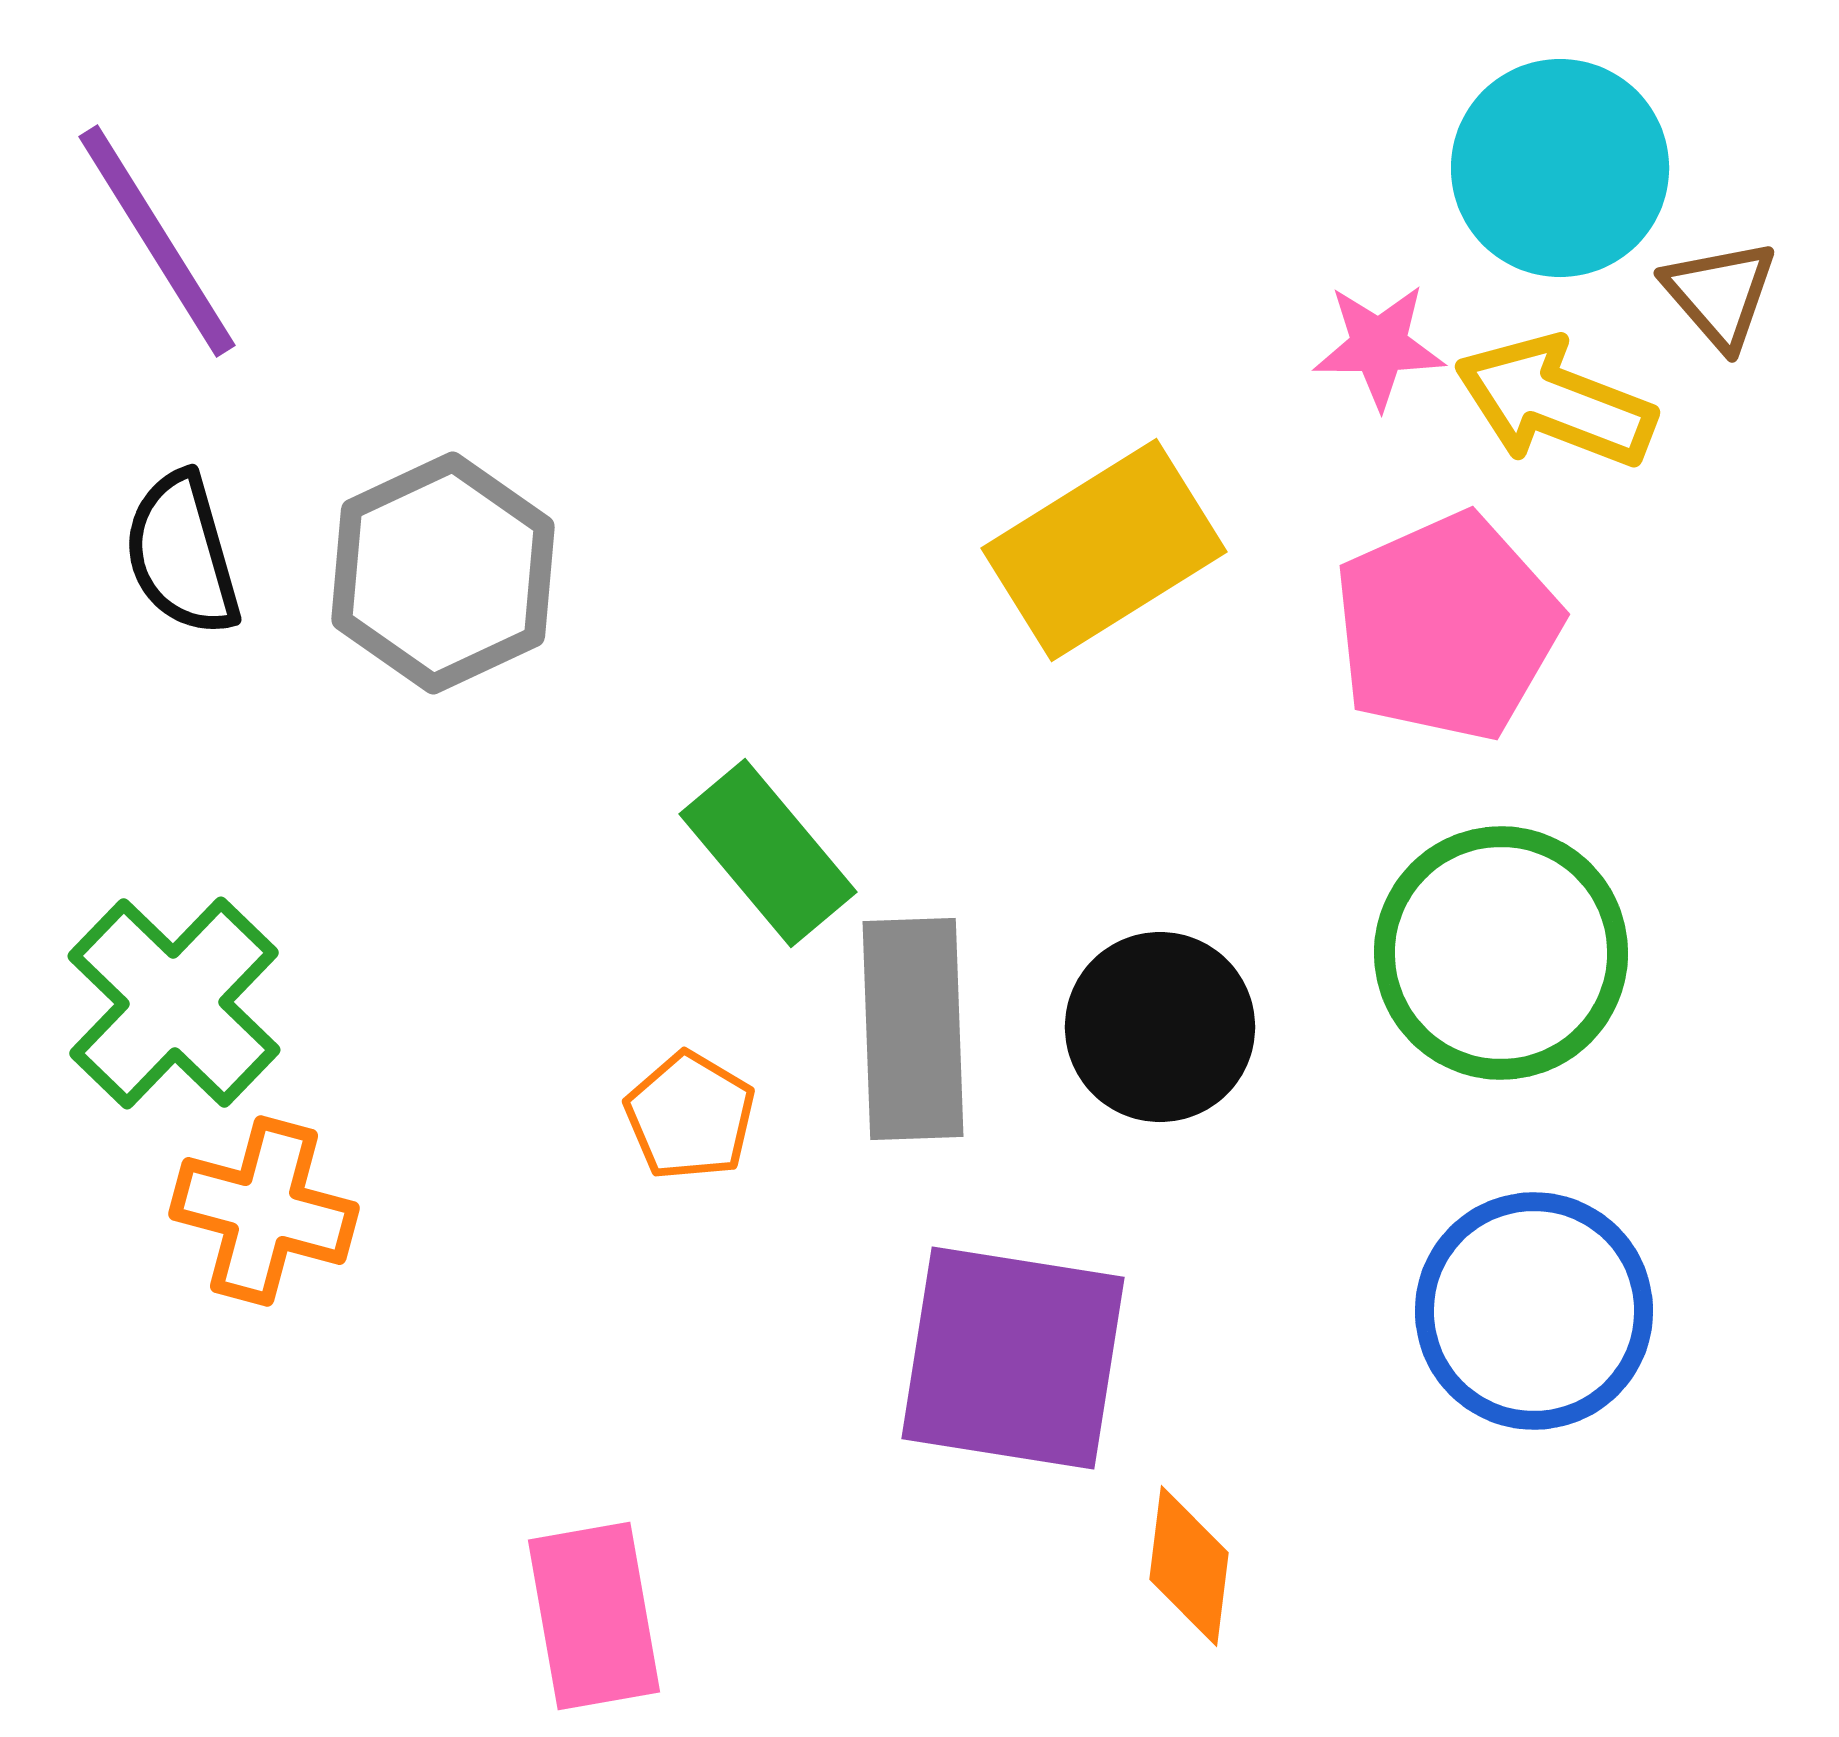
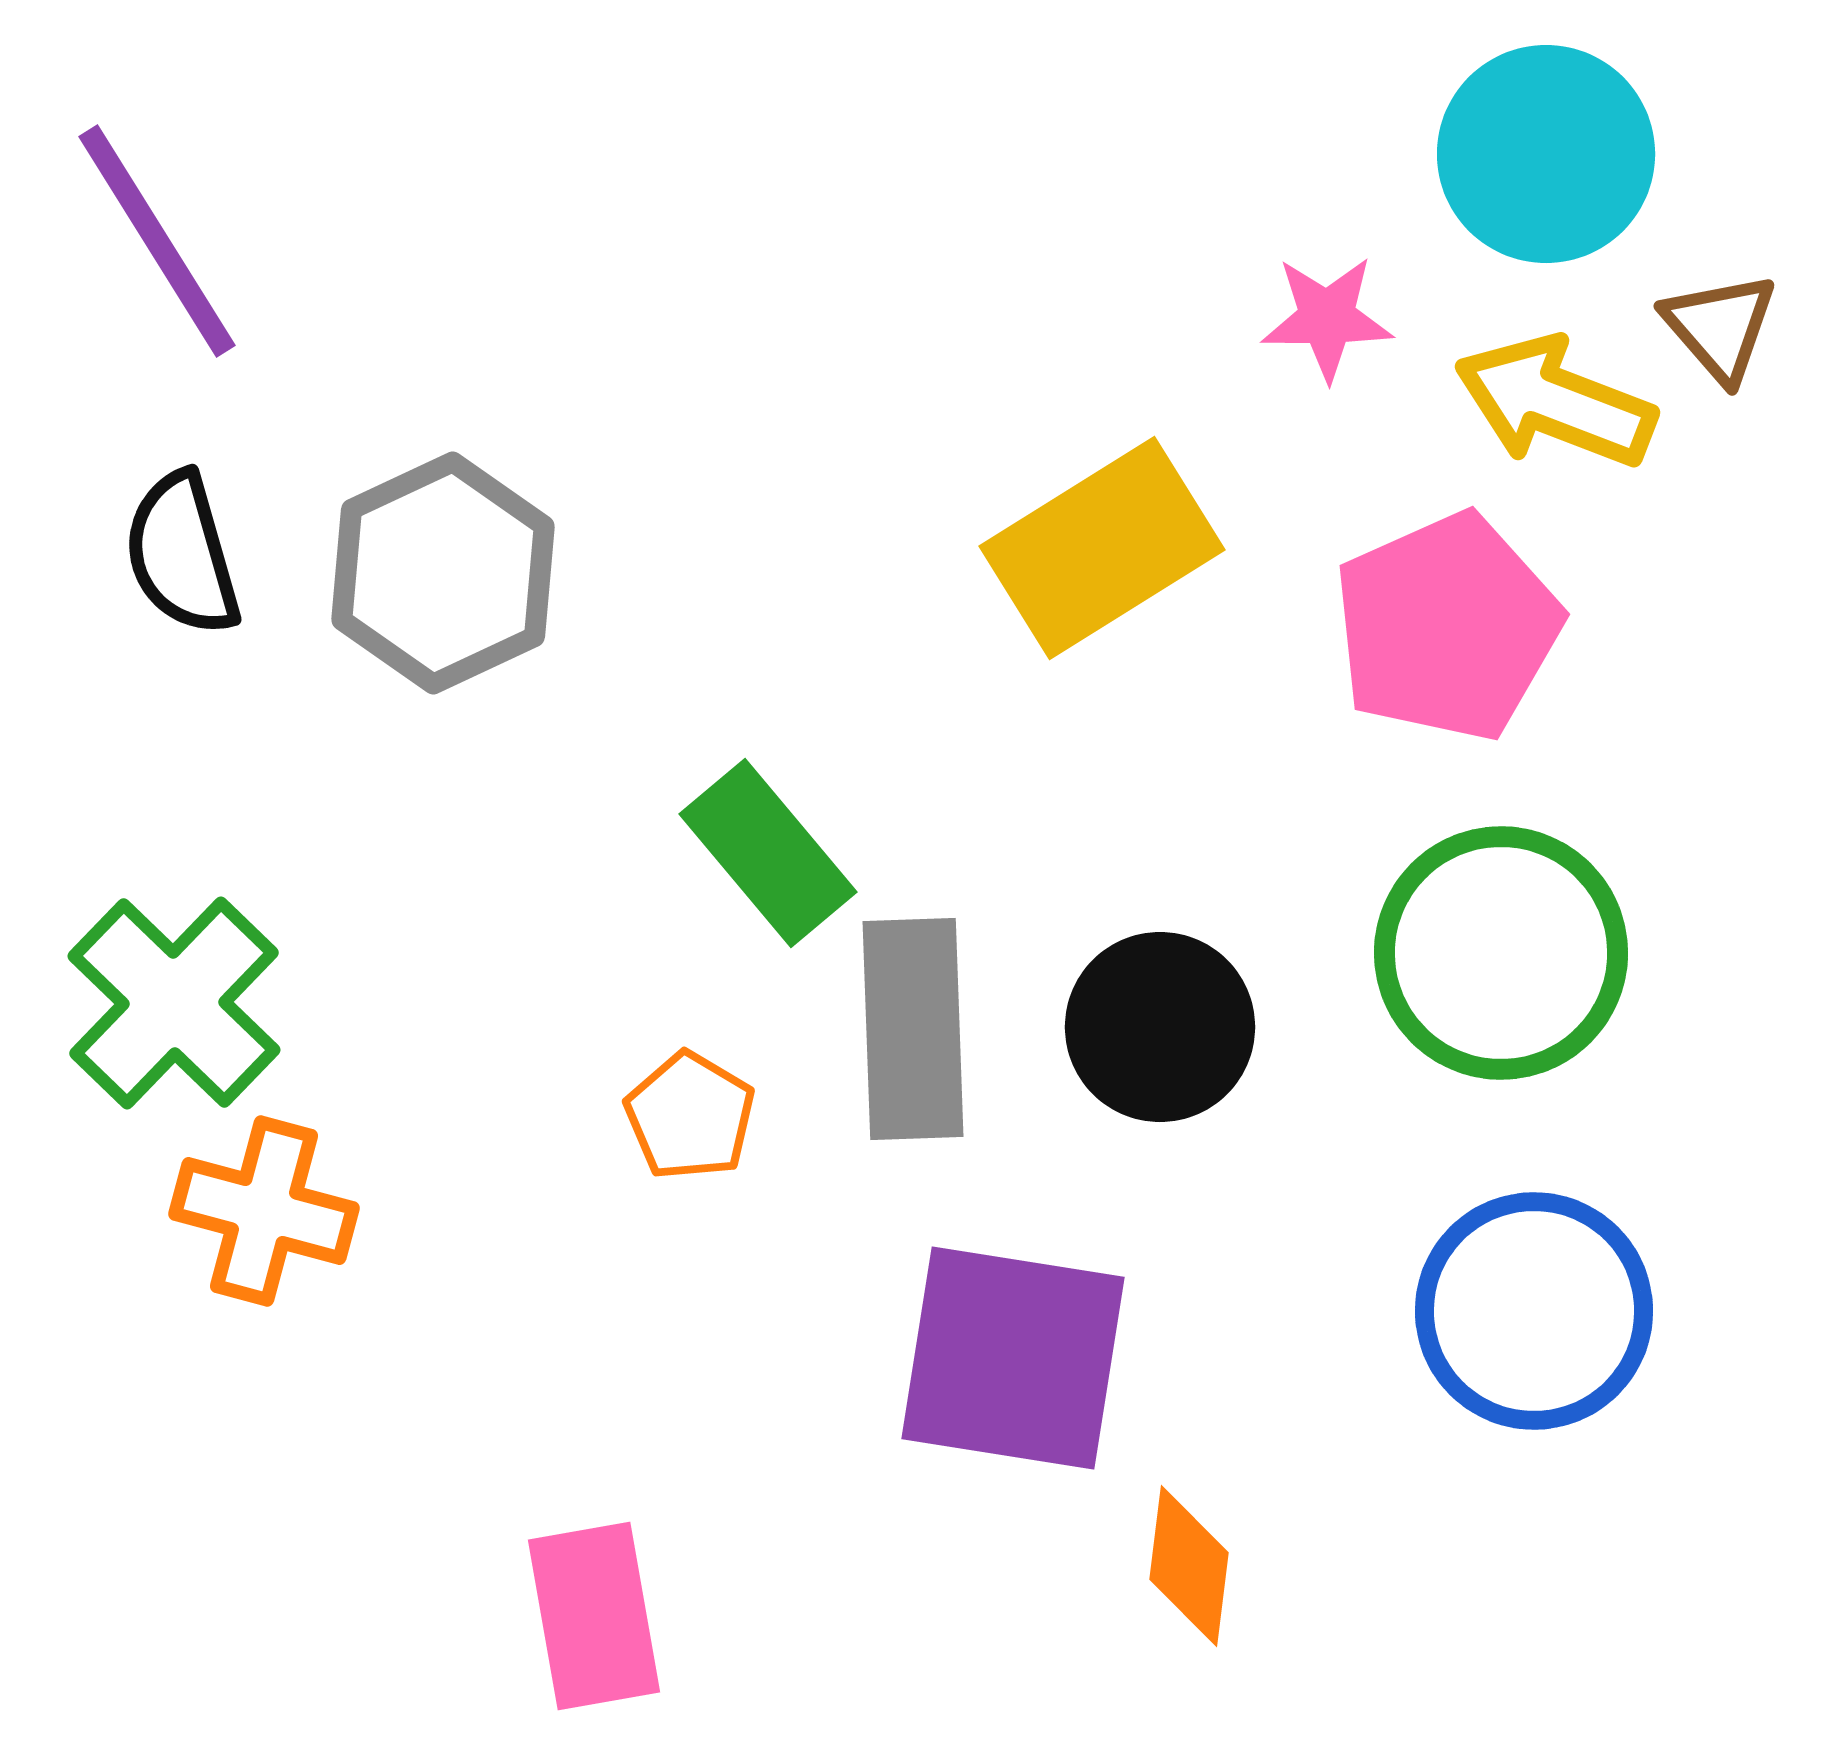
cyan circle: moved 14 px left, 14 px up
brown triangle: moved 33 px down
pink star: moved 52 px left, 28 px up
yellow rectangle: moved 2 px left, 2 px up
